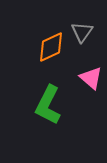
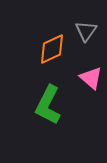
gray triangle: moved 4 px right, 1 px up
orange diamond: moved 1 px right, 2 px down
